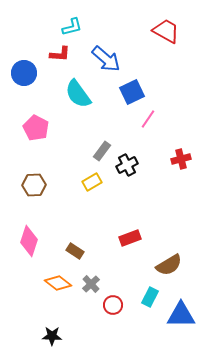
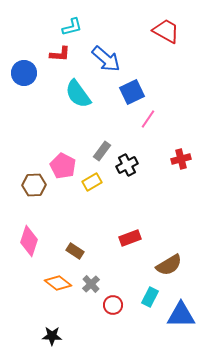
pink pentagon: moved 27 px right, 38 px down
